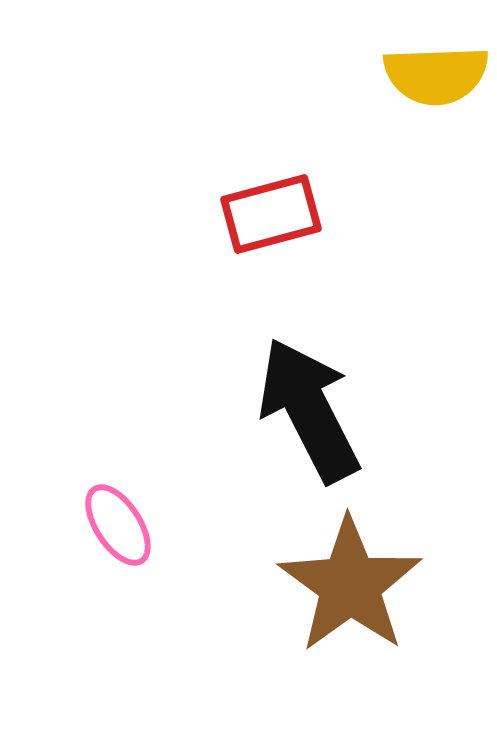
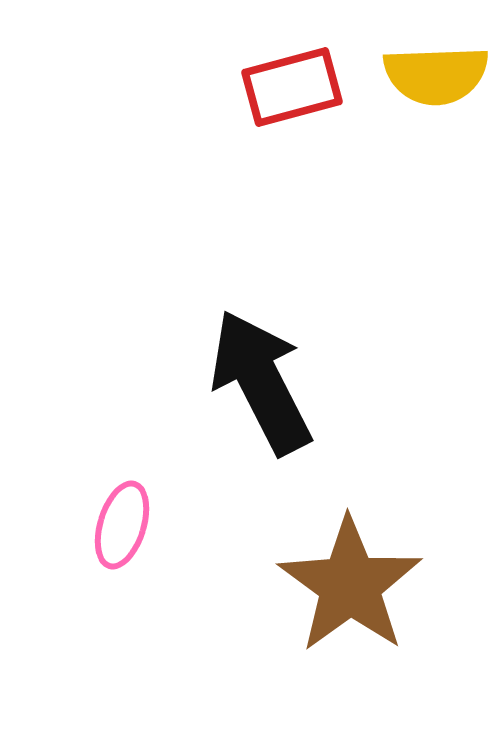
red rectangle: moved 21 px right, 127 px up
black arrow: moved 48 px left, 28 px up
pink ellipse: moved 4 px right; rotated 50 degrees clockwise
